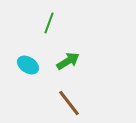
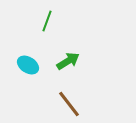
green line: moved 2 px left, 2 px up
brown line: moved 1 px down
